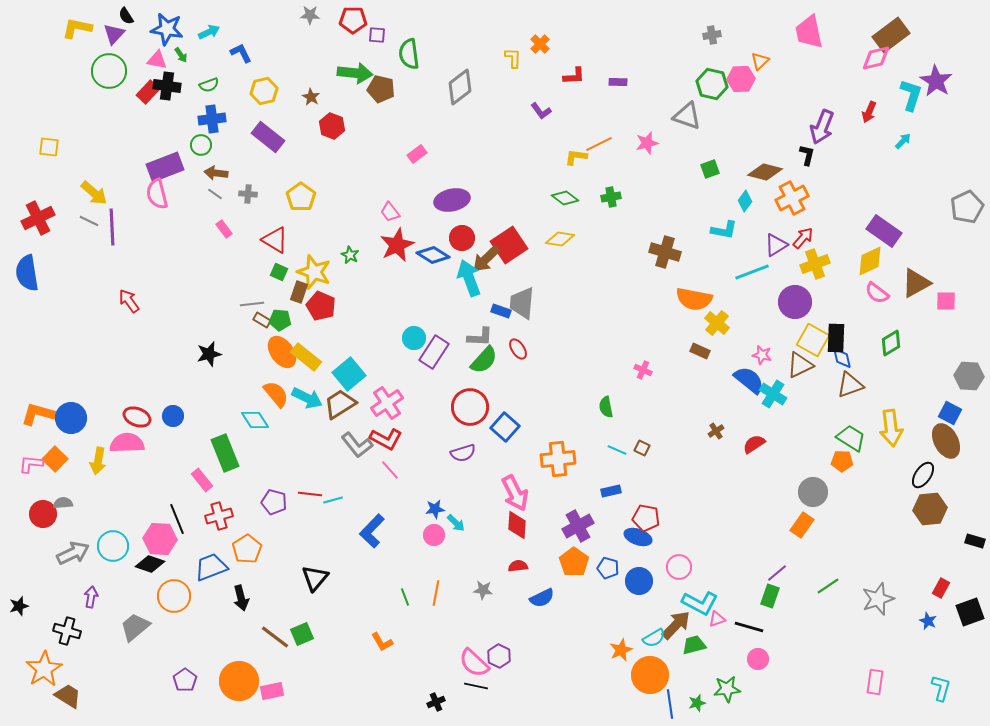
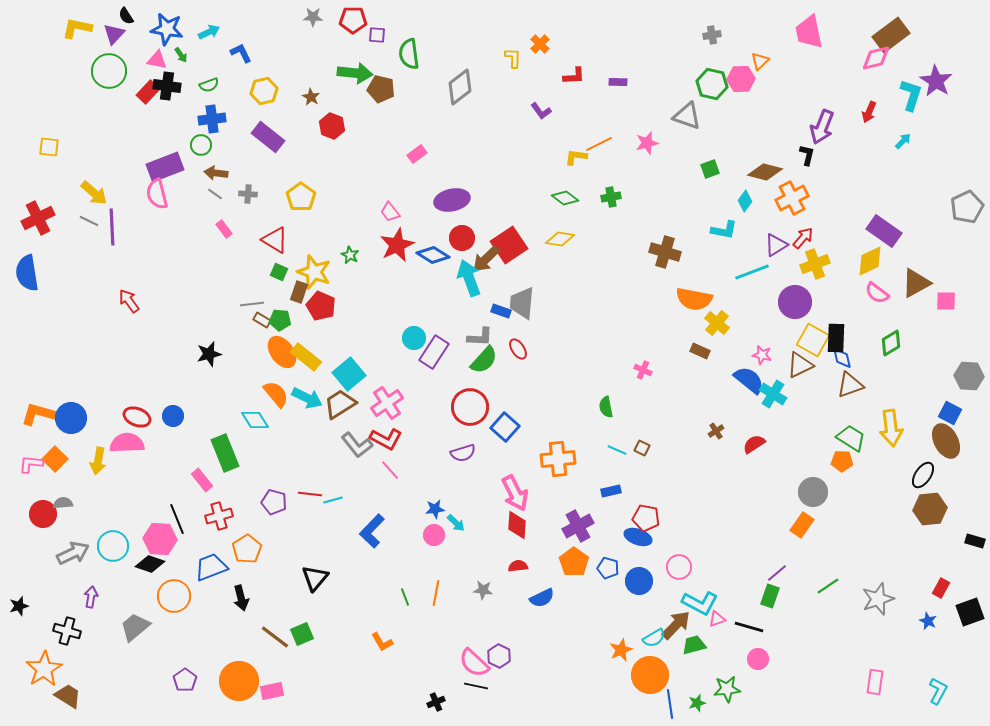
gray star at (310, 15): moved 3 px right, 2 px down
cyan L-shape at (941, 688): moved 3 px left, 3 px down; rotated 12 degrees clockwise
